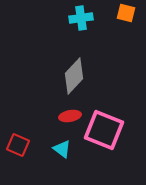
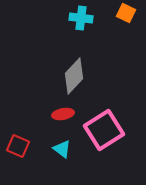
orange square: rotated 12 degrees clockwise
cyan cross: rotated 15 degrees clockwise
red ellipse: moved 7 px left, 2 px up
pink square: rotated 36 degrees clockwise
red square: moved 1 px down
